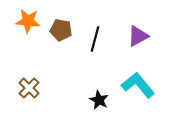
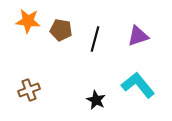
purple triangle: rotated 10 degrees clockwise
brown cross: moved 2 px down; rotated 25 degrees clockwise
black star: moved 3 px left
